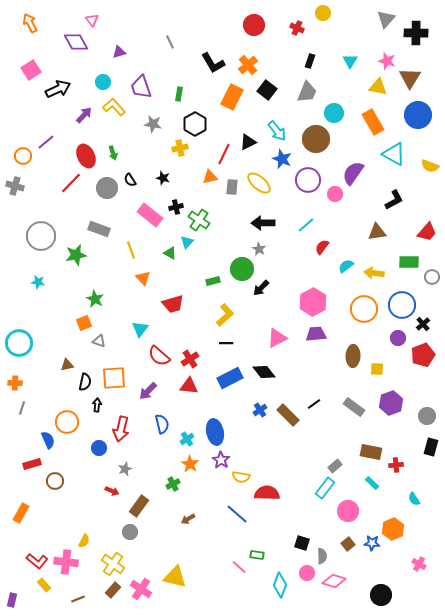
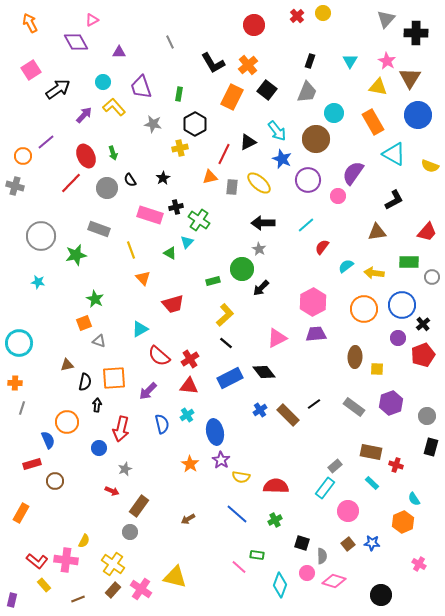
pink triangle at (92, 20): rotated 40 degrees clockwise
red cross at (297, 28): moved 12 px up; rotated 24 degrees clockwise
purple triangle at (119, 52): rotated 16 degrees clockwise
pink star at (387, 61): rotated 12 degrees clockwise
black arrow at (58, 89): rotated 10 degrees counterclockwise
black star at (163, 178): rotated 24 degrees clockwise
pink circle at (335, 194): moved 3 px right, 2 px down
pink rectangle at (150, 215): rotated 20 degrees counterclockwise
cyan triangle at (140, 329): rotated 24 degrees clockwise
black line at (226, 343): rotated 40 degrees clockwise
brown ellipse at (353, 356): moved 2 px right, 1 px down
cyan cross at (187, 439): moved 24 px up
red cross at (396, 465): rotated 24 degrees clockwise
green cross at (173, 484): moved 102 px right, 36 px down
red semicircle at (267, 493): moved 9 px right, 7 px up
orange hexagon at (393, 529): moved 10 px right, 7 px up
pink cross at (66, 562): moved 2 px up
